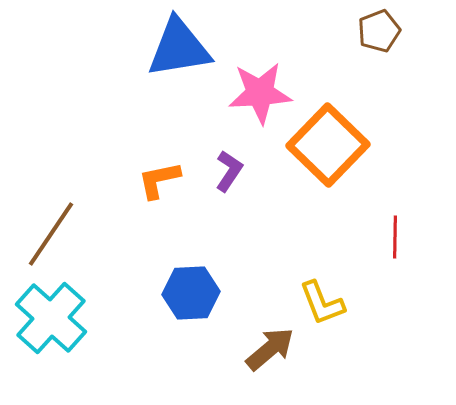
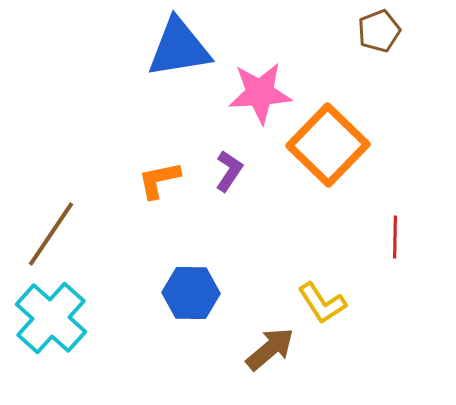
blue hexagon: rotated 4 degrees clockwise
yellow L-shape: rotated 12 degrees counterclockwise
